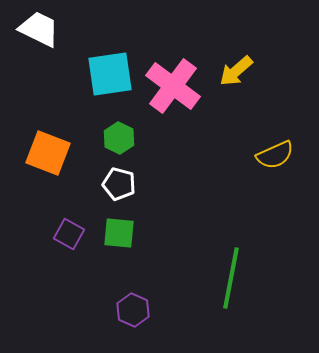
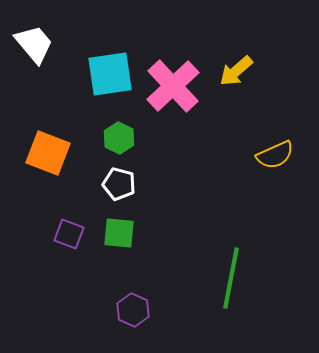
white trapezoid: moved 5 px left, 15 px down; rotated 24 degrees clockwise
pink cross: rotated 10 degrees clockwise
purple square: rotated 8 degrees counterclockwise
